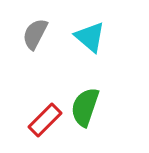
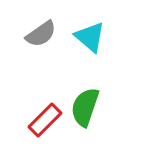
gray semicircle: moved 6 px right; rotated 152 degrees counterclockwise
